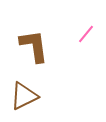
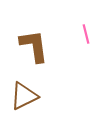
pink line: rotated 54 degrees counterclockwise
